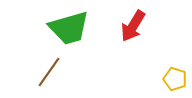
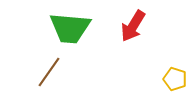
green trapezoid: moved 1 px right; rotated 21 degrees clockwise
